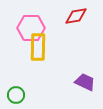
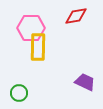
green circle: moved 3 px right, 2 px up
